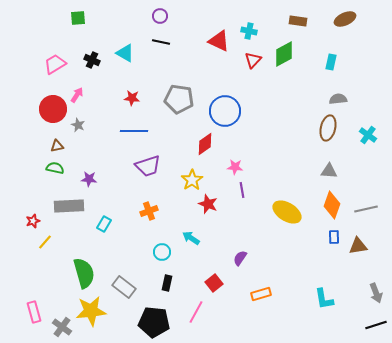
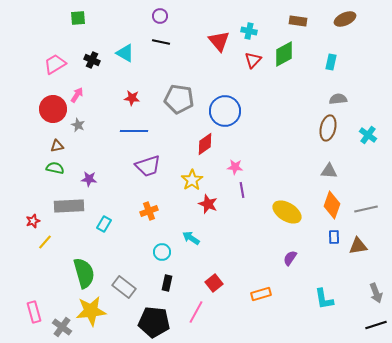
red triangle at (219, 41): rotated 25 degrees clockwise
purple semicircle at (240, 258): moved 50 px right
